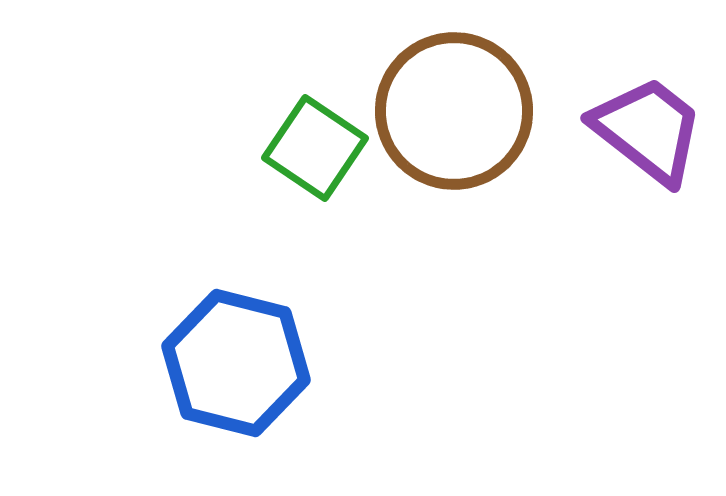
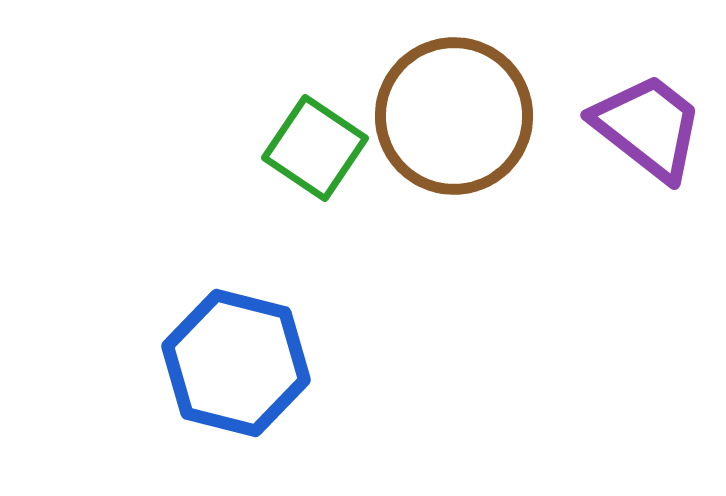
brown circle: moved 5 px down
purple trapezoid: moved 3 px up
